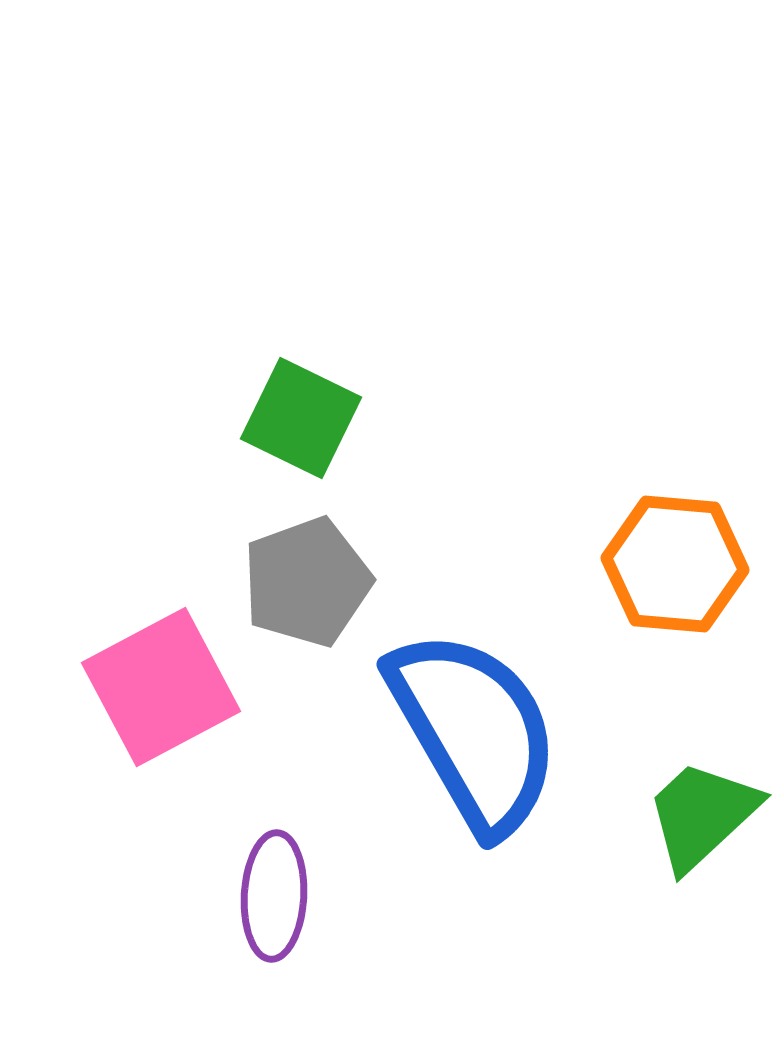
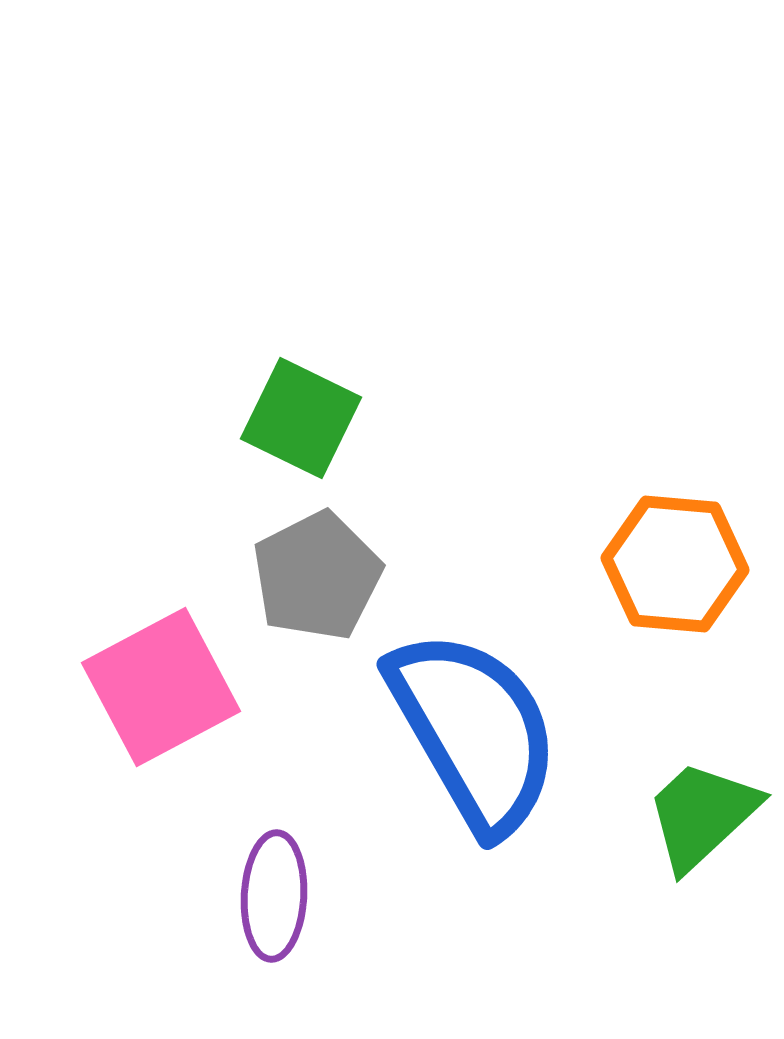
gray pentagon: moved 10 px right, 6 px up; rotated 7 degrees counterclockwise
